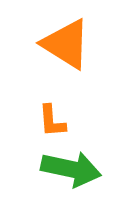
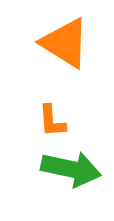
orange triangle: moved 1 px left, 1 px up
